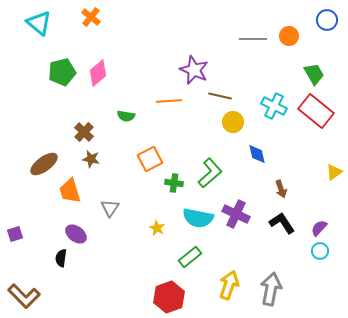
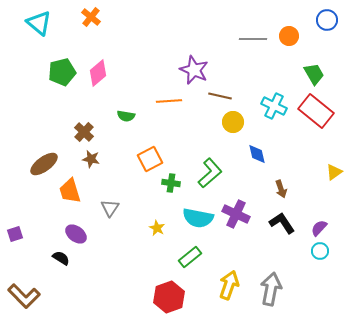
green cross: moved 3 px left
black semicircle: rotated 114 degrees clockwise
